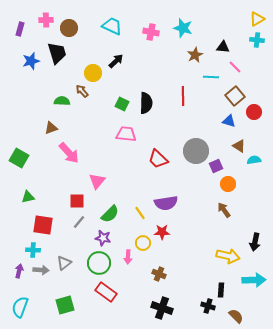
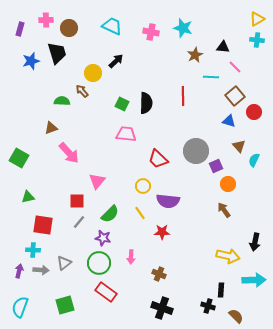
brown triangle at (239, 146): rotated 16 degrees clockwise
cyan semicircle at (254, 160): rotated 56 degrees counterclockwise
purple semicircle at (166, 203): moved 2 px right, 2 px up; rotated 15 degrees clockwise
yellow circle at (143, 243): moved 57 px up
pink arrow at (128, 257): moved 3 px right
